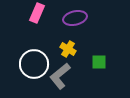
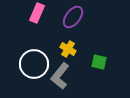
purple ellipse: moved 2 px left, 1 px up; rotated 40 degrees counterclockwise
green square: rotated 14 degrees clockwise
gray L-shape: rotated 12 degrees counterclockwise
